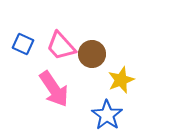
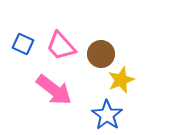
brown circle: moved 9 px right
pink arrow: moved 1 px down; rotated 18 degrees counterclockwise
